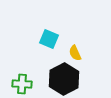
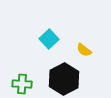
cyan square: rotated 24 degrees clockwise
yellow semicircle: moved 9 px right, 3 px up; rotated 28 degrees counterclockwise
